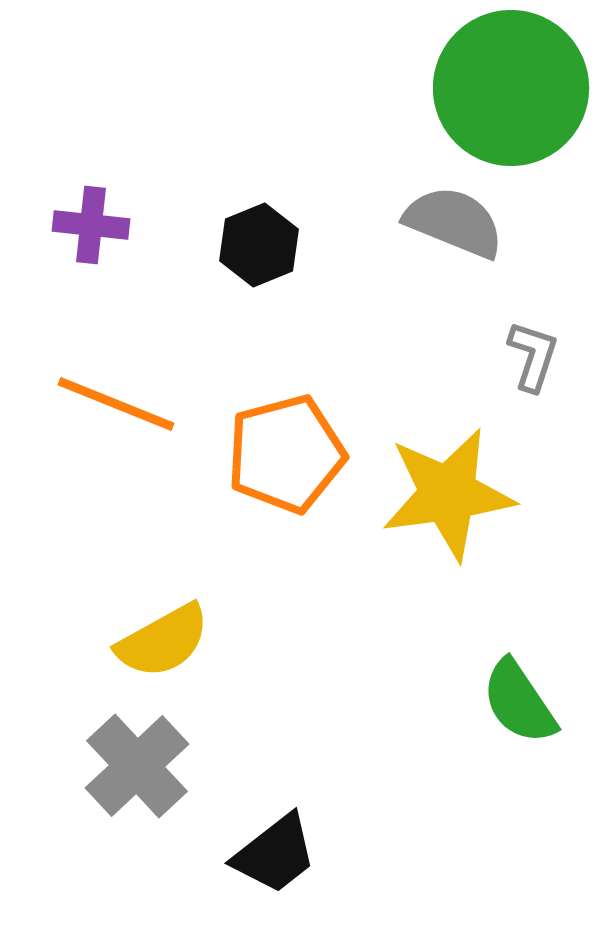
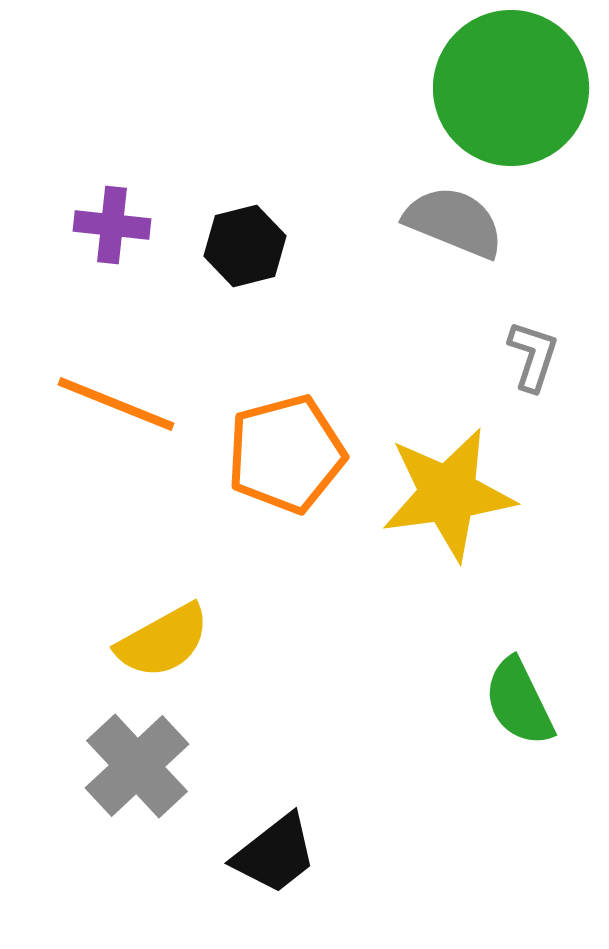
purple cross: moved 21 px right
black hexagon: moved 14 px left, 1 px down; rotated 8 degrees clockwise
green semicircle: rotated 8 degrees clockwise
